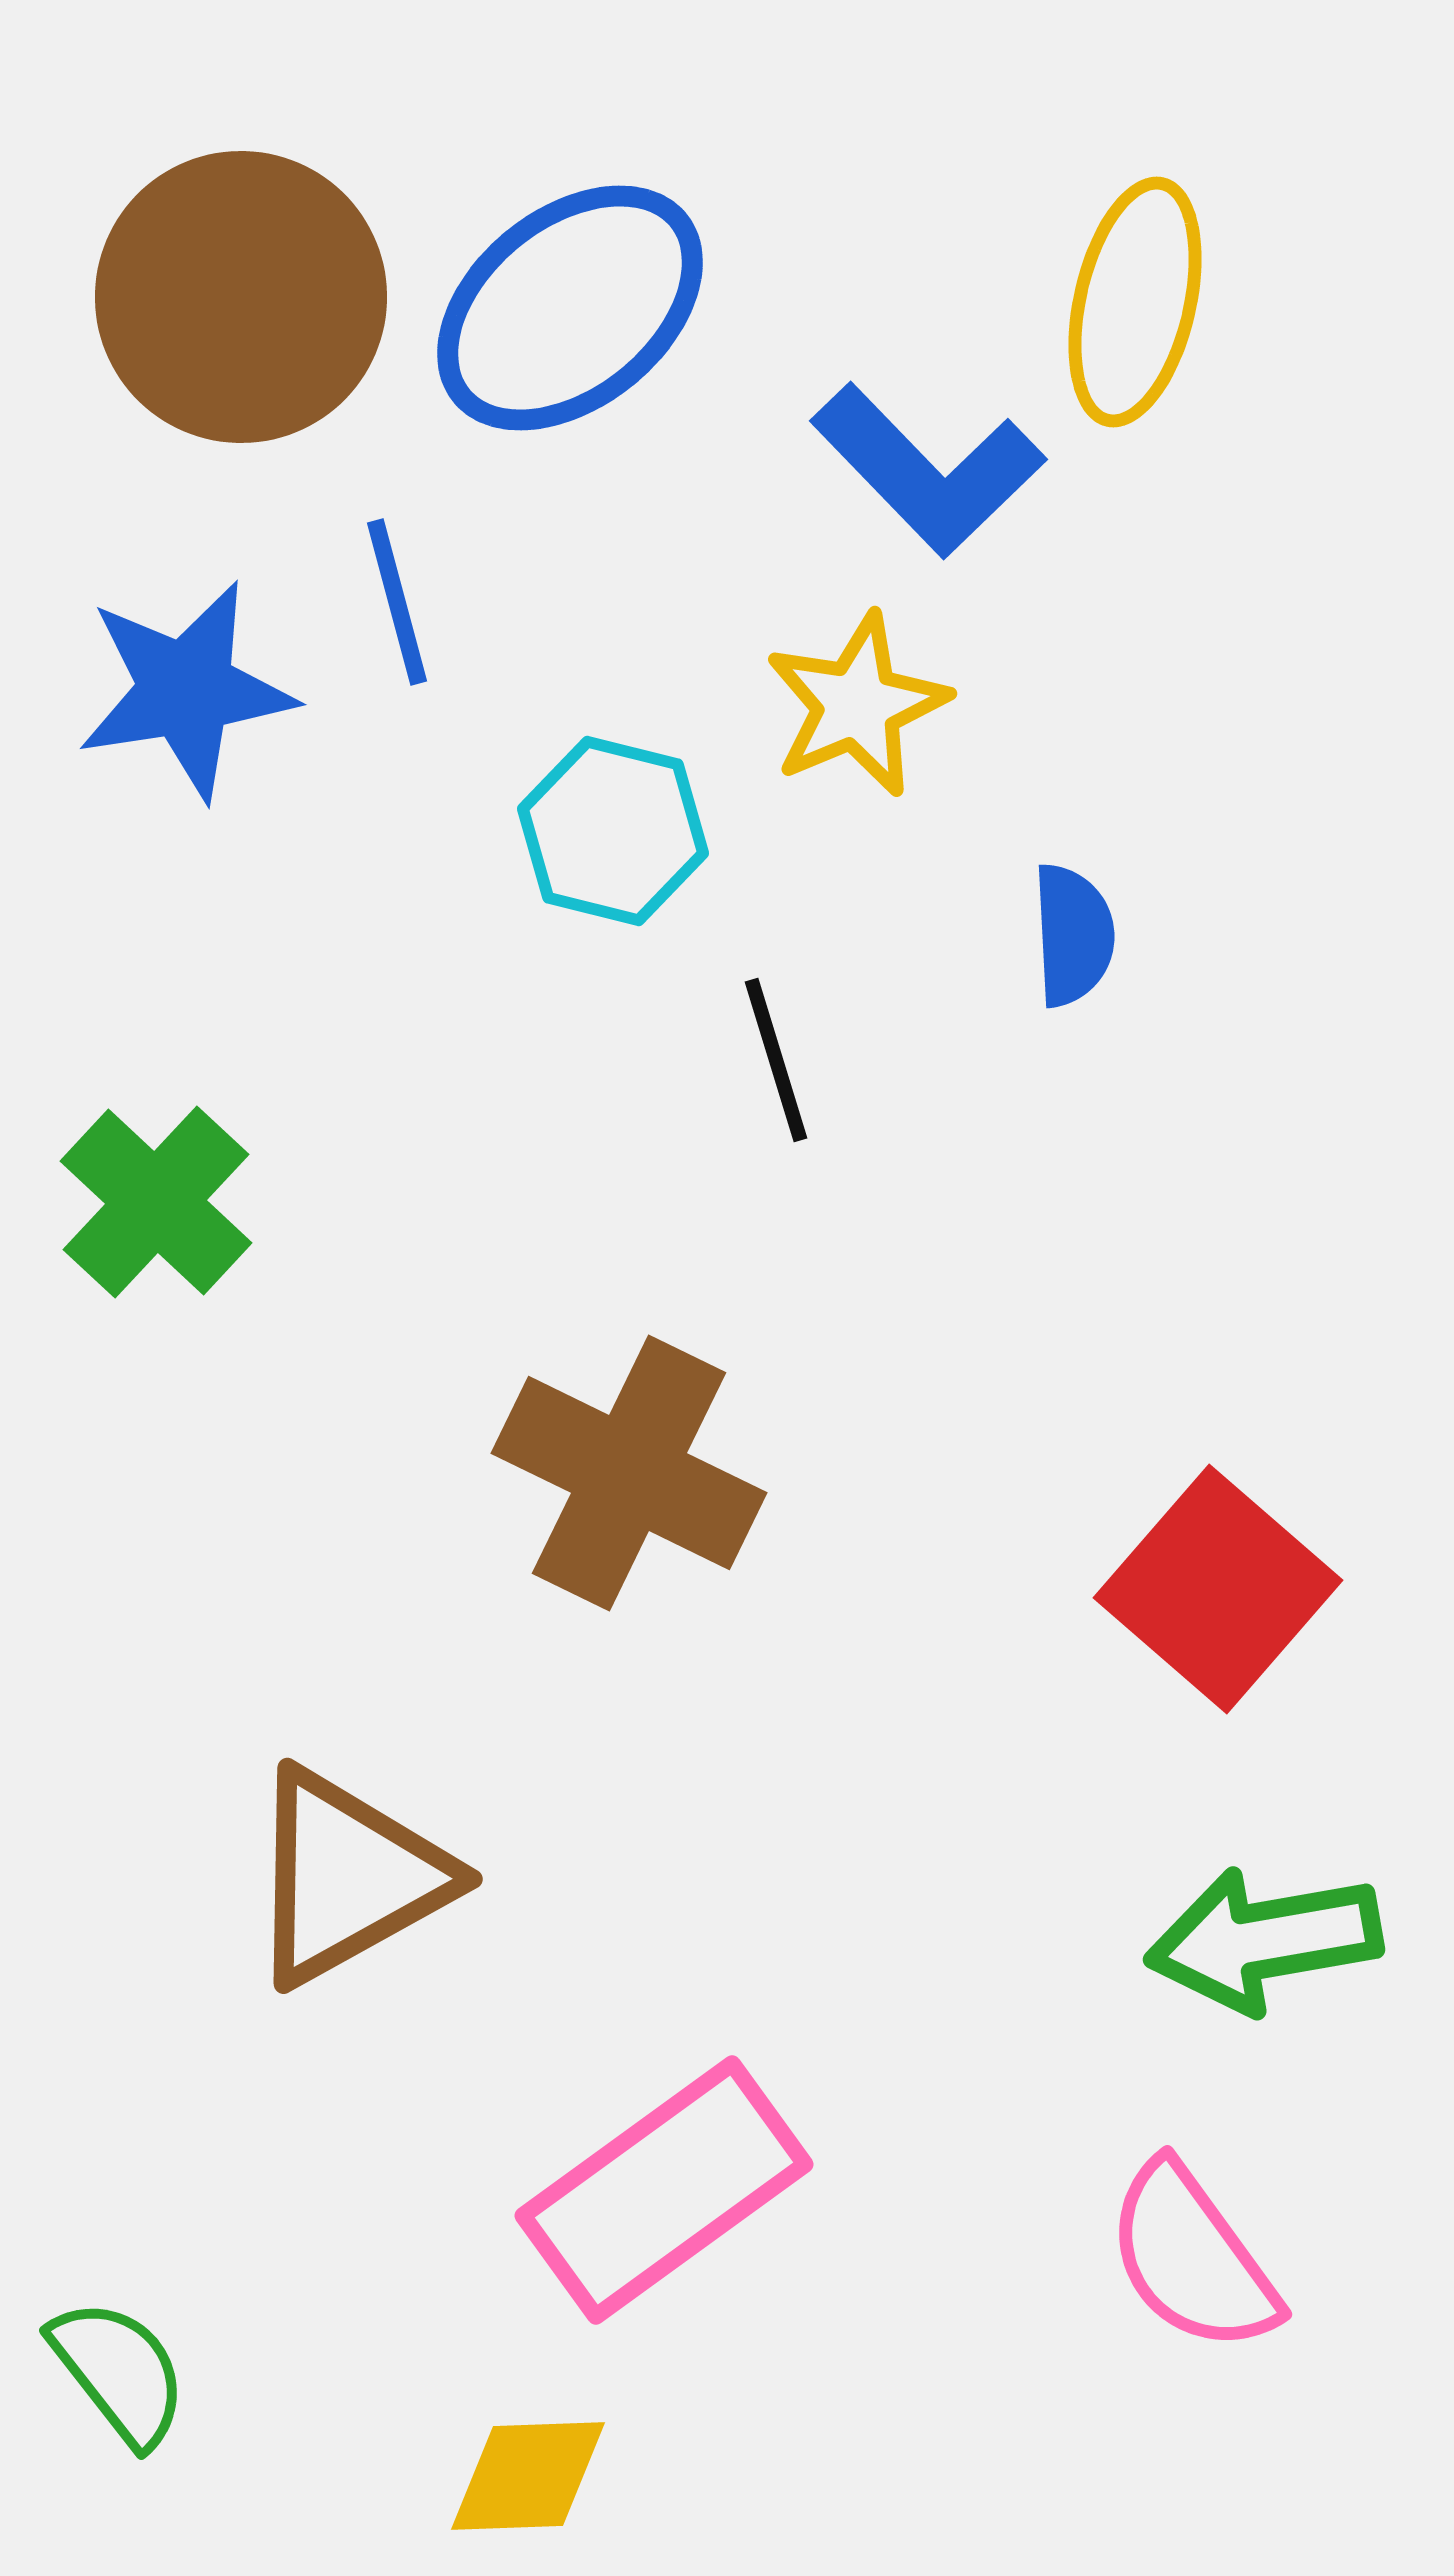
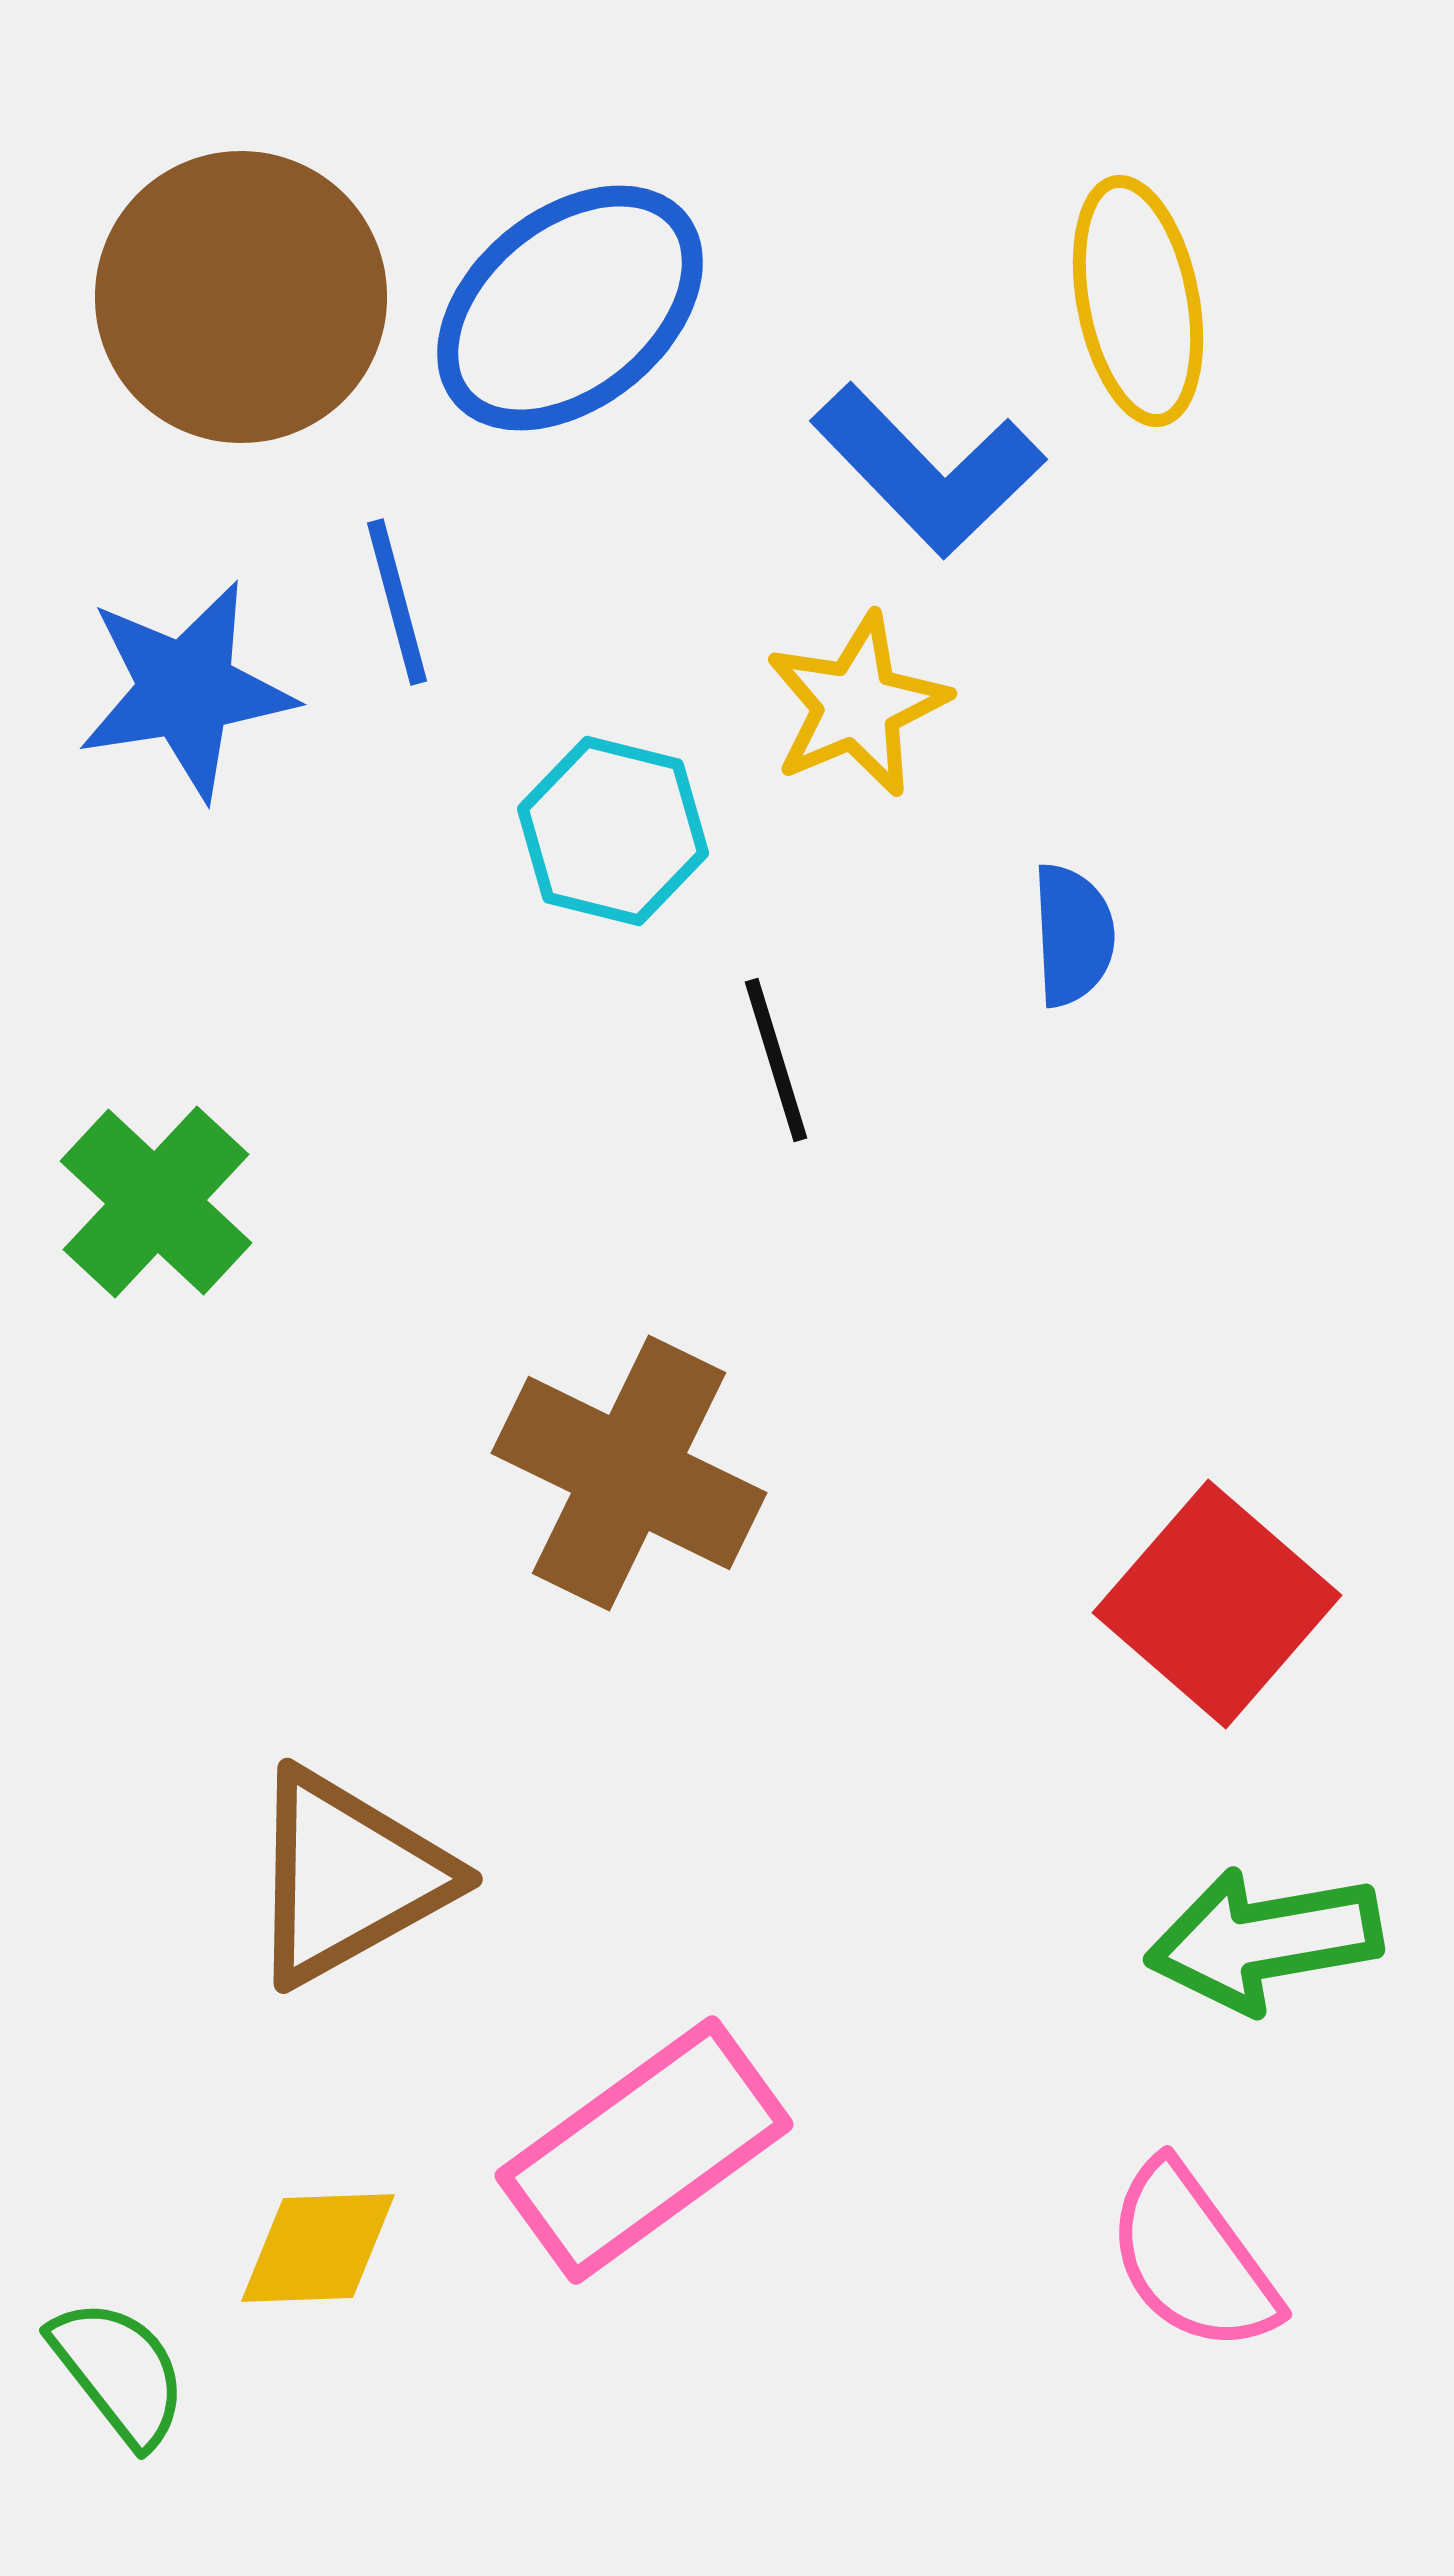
yellow ellipse: moved 3 px right, 1 px up; rotated 24 degrees counterclockwise
red square: moved 1 px left, 15 px down
pink rectangle: moved 20 px left, 40 px up
yellow diamond: moved 210 px left, 228 px up
